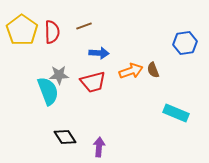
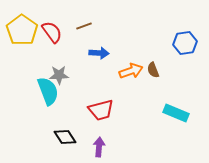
red semicircle: rotated 35 degrees counterclockwise
red trapezoid: moved 8 px right, 28 px down
